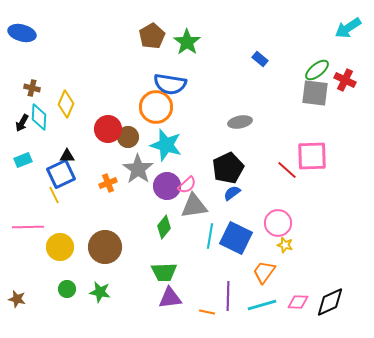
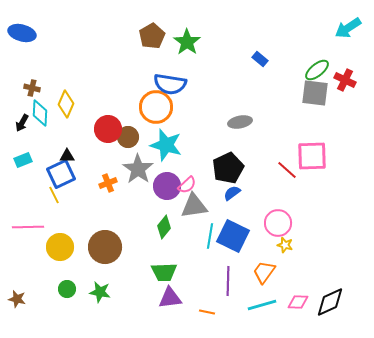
cyan diamond at (39, 117): moved 1 px right, 4 px up
blue square at (236, 238): moved 3 px left, 2 px up
purple line at (228, 296): moved 15 px up
